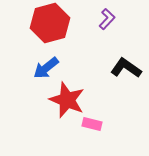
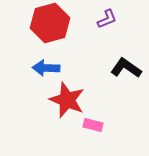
purple L-shape: rotated 25 degrees clockwise
blue arrow: rotated 40 degrees clockwise
pink rectangle: moved 1 px right, 1 px down
